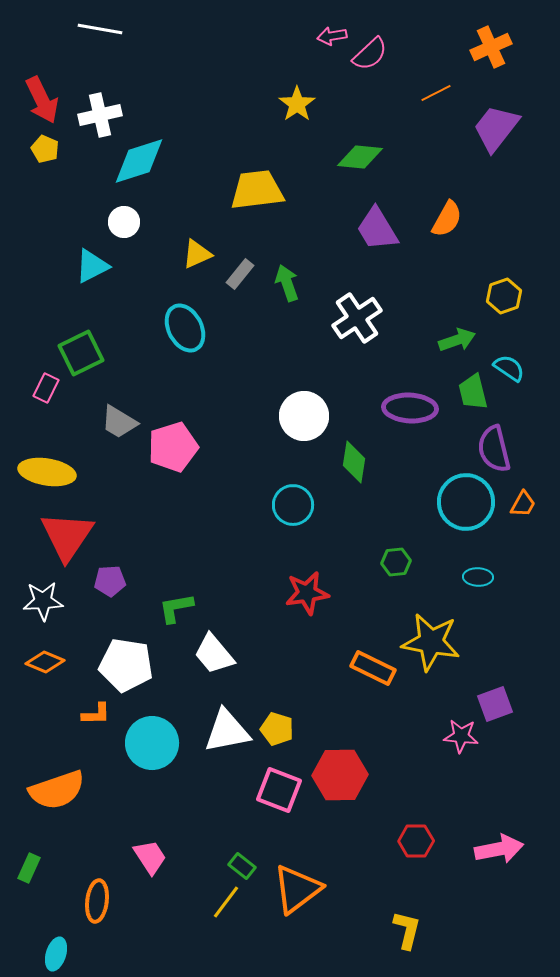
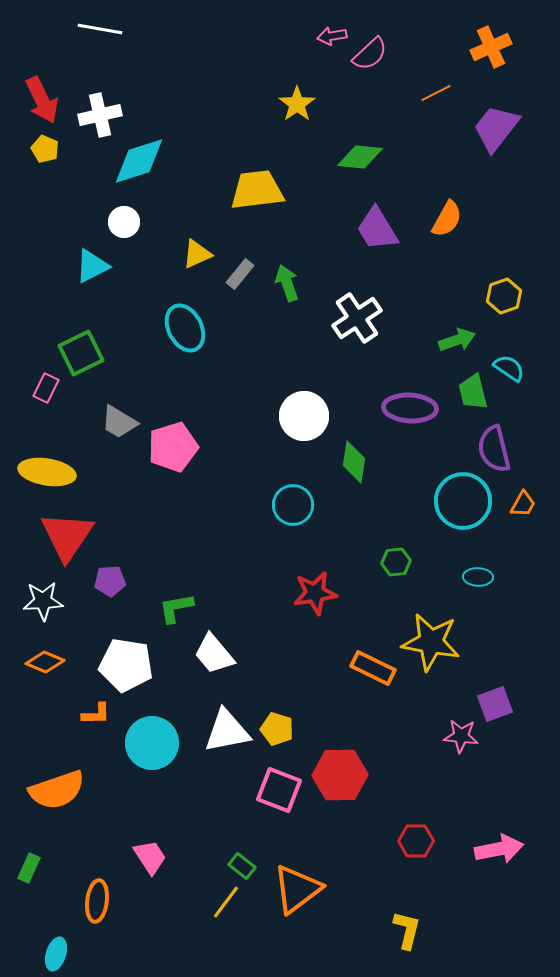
cyan circle at (466, 502): moved 3 px left, 1 px up
red star at (307, 593): moved 8 px right
